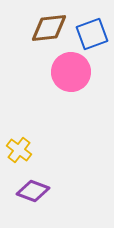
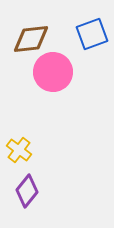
brown diamond: moved 18 px left, 11 px down
pink circle: moved 18 px left
purple diamond: moved 6 px left; rotated 72 degrees counterclockwise
